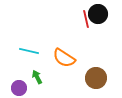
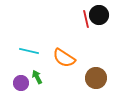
black circle: moved 1 px right, 1 px down
purple circle: moved 2 px right, 5 px up
